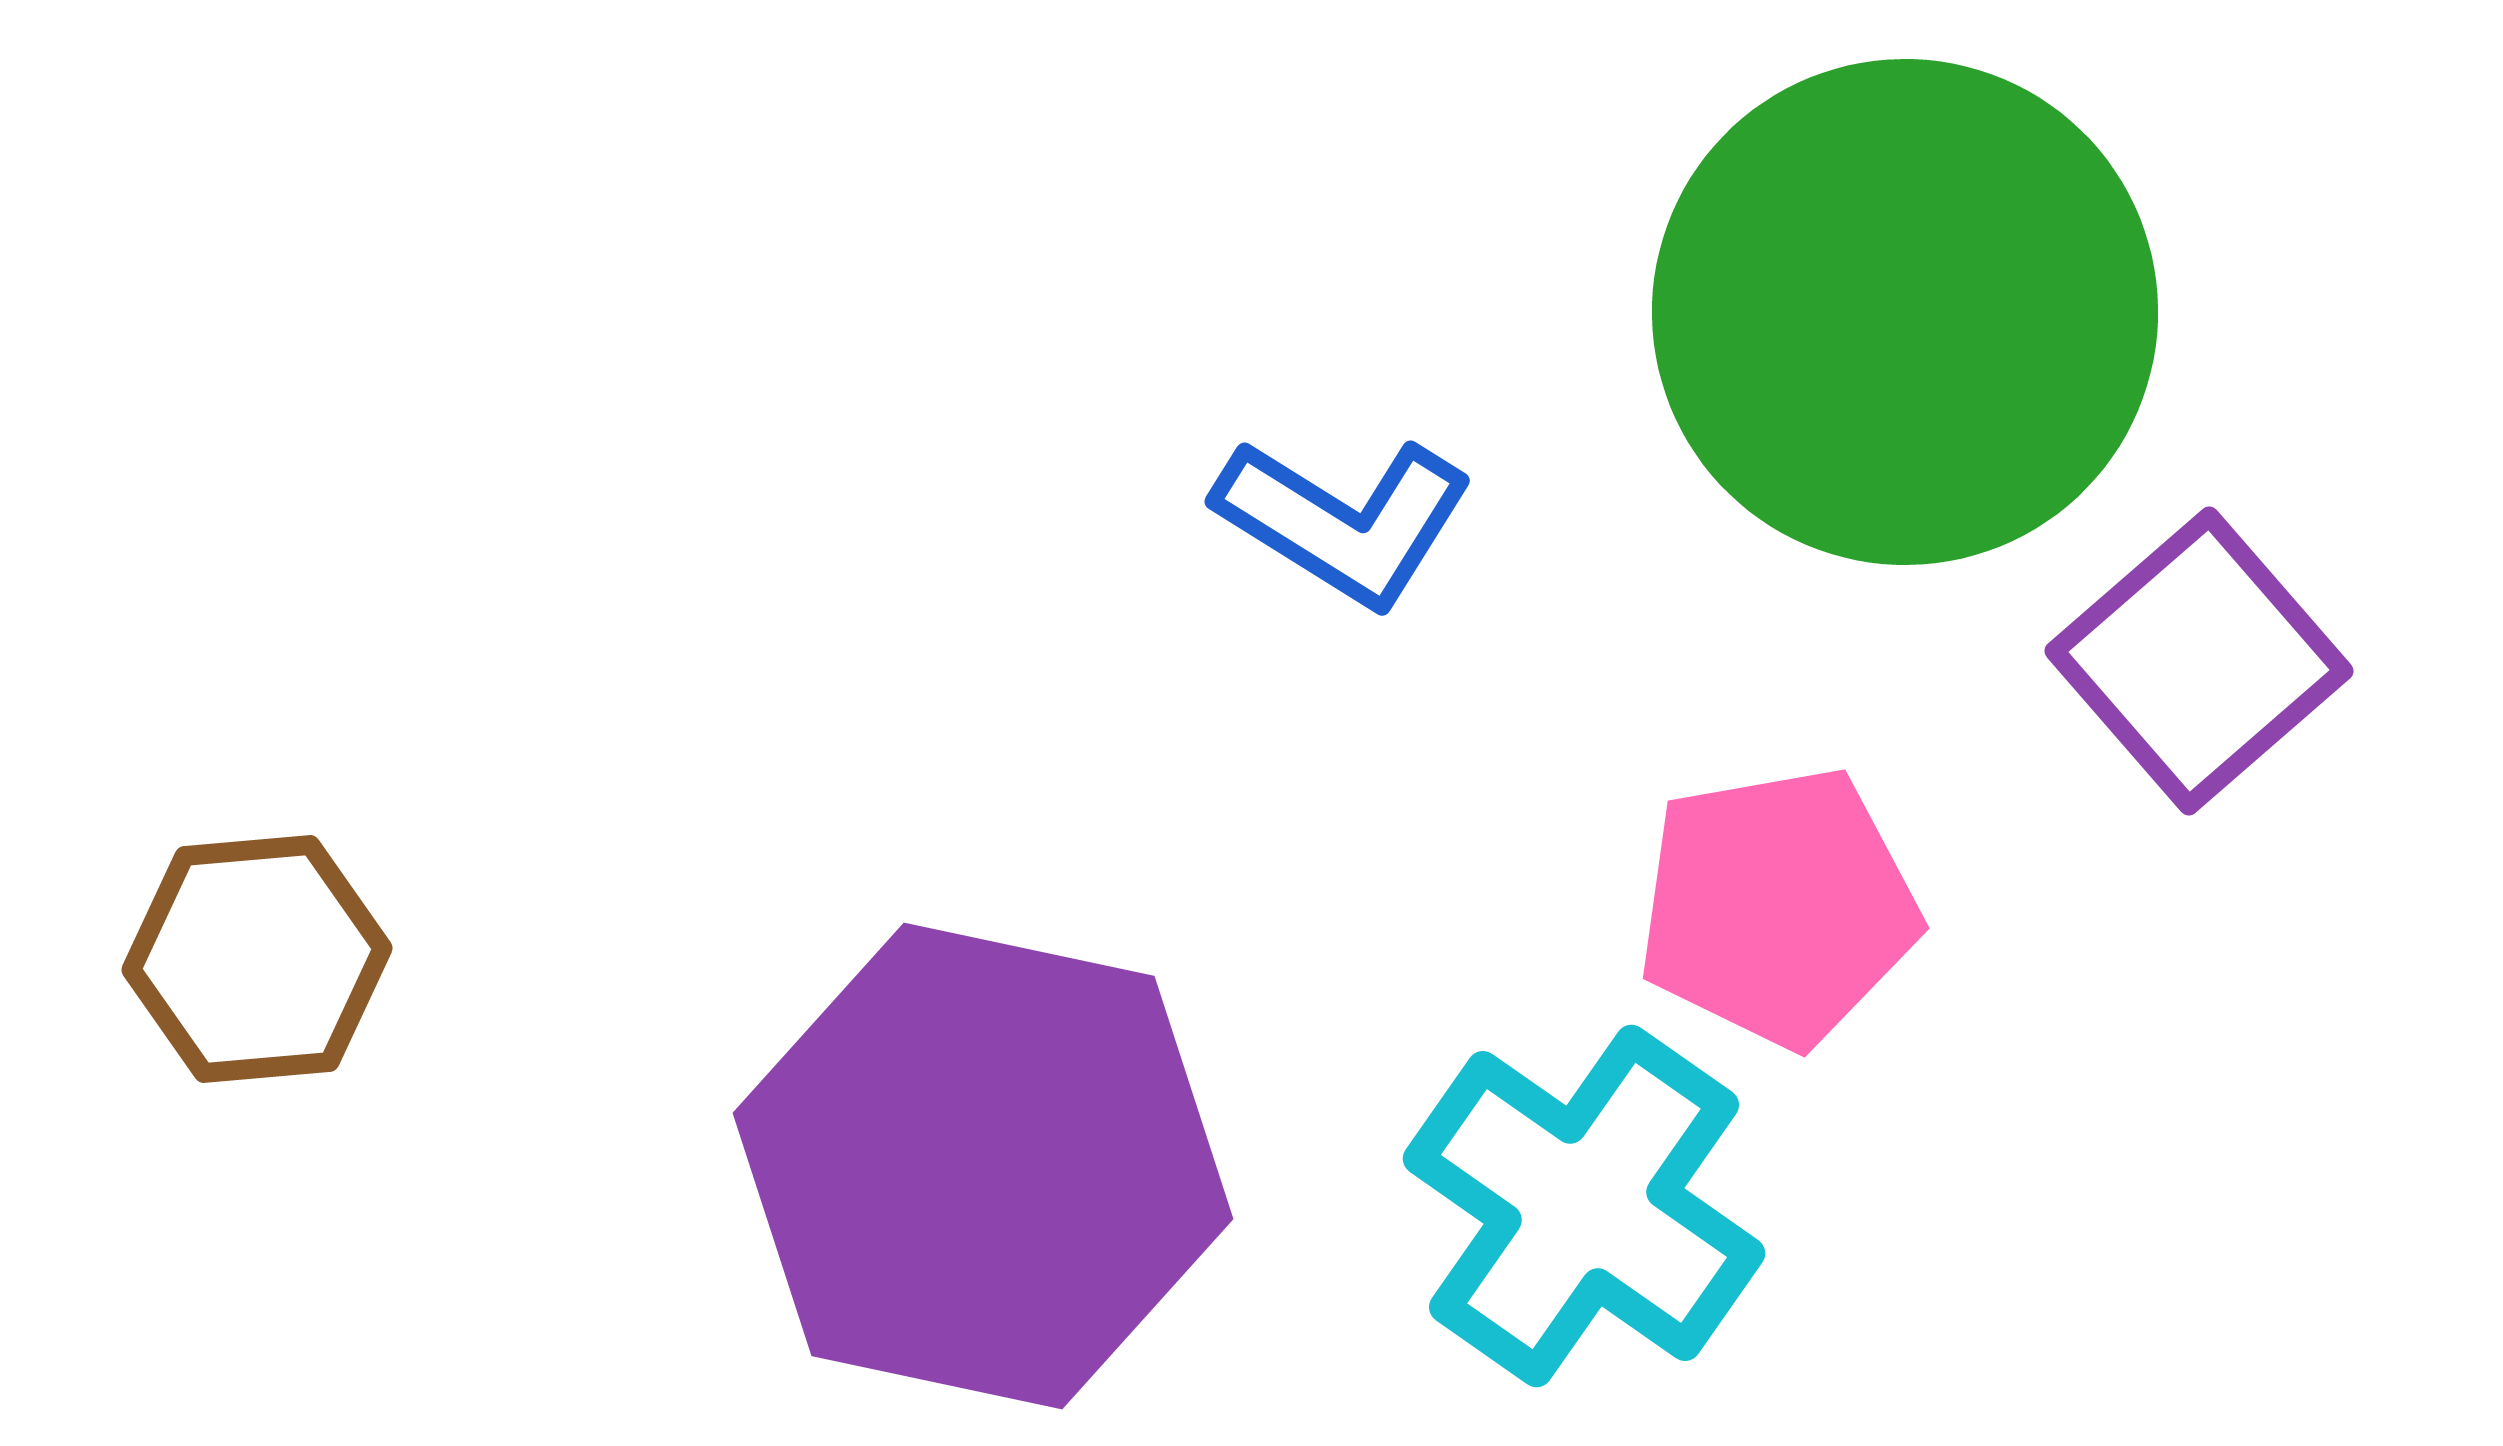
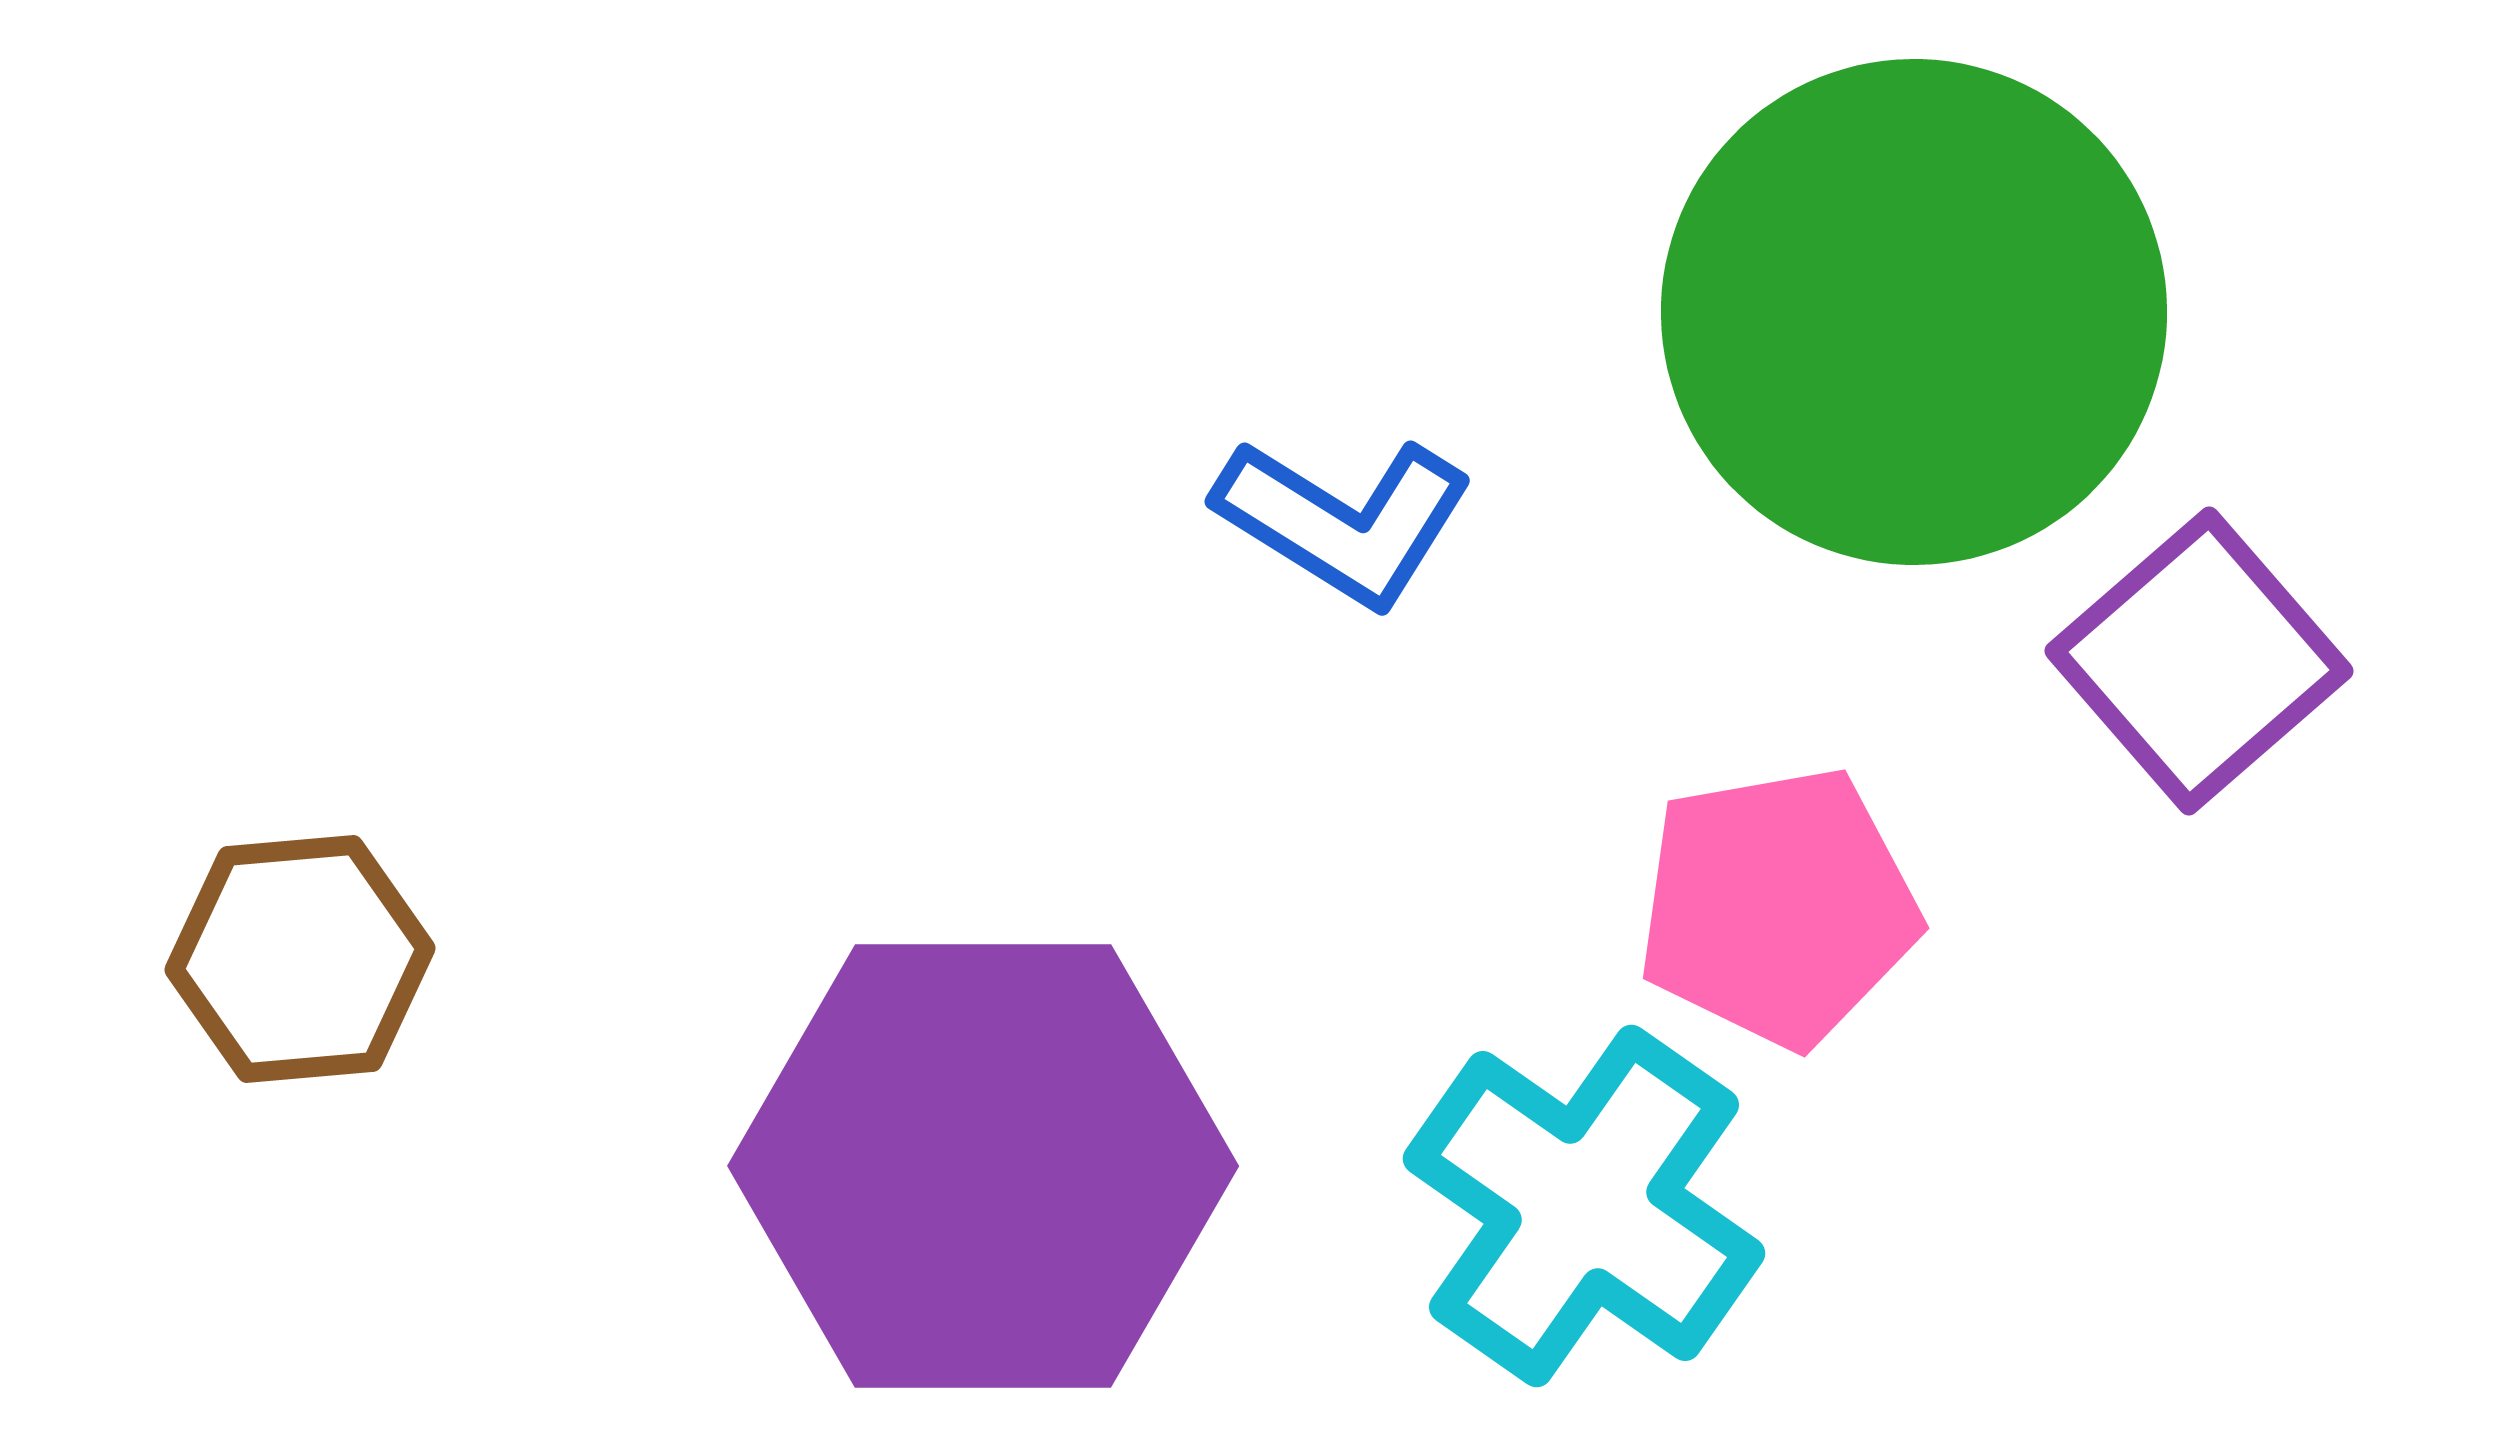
green circle: moved 9 px right
brown hexagon: moved 43 px right
purple hexagon: rotated 12 degrees counterclockwise
